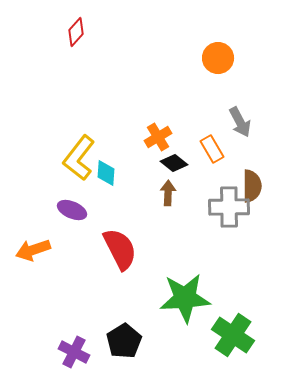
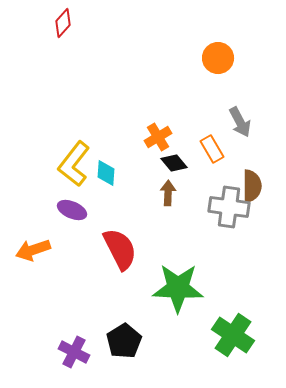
red diamond: moved 13 px left, 9 px up
yellow L-shape: moved 5 px left, 6 px down
black diamond: rotated 12 degrees clockwise
gray cross: rotated 9 degrees clockwise
green star: moved 7 px left, 10 px up; rotated 6 degrees clockwise
